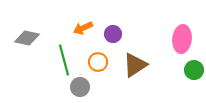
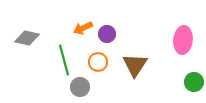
purple circle: moved 6 px left
pink ellipse: moved 1 px right, 1 px down
brown triangle: rotated 24 degrees counterclockwise
green circle: moved 12 px down
